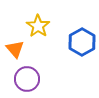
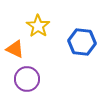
blue hexagon: rotated 24 degrees counterclockwise
orange triangle: rotated 24 degrees counterclockwise
